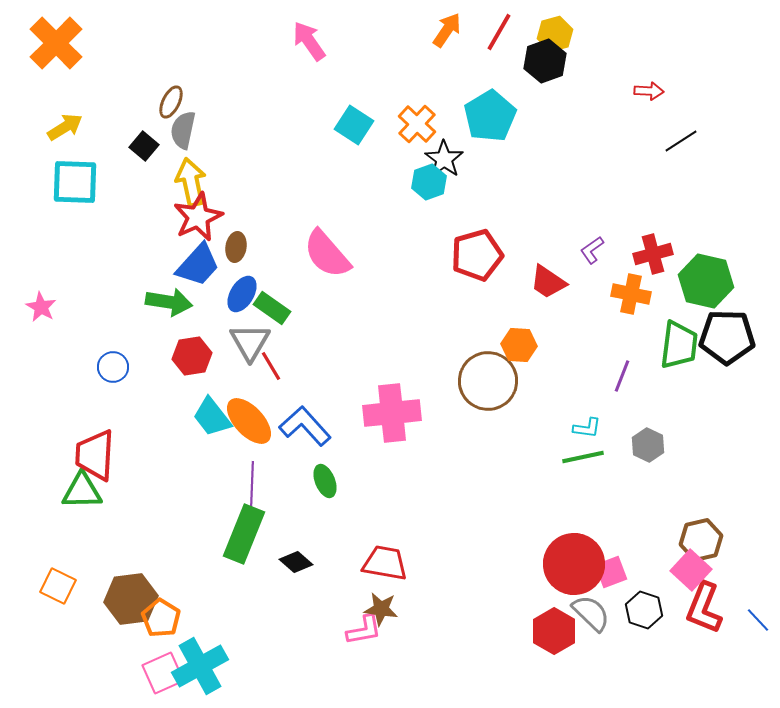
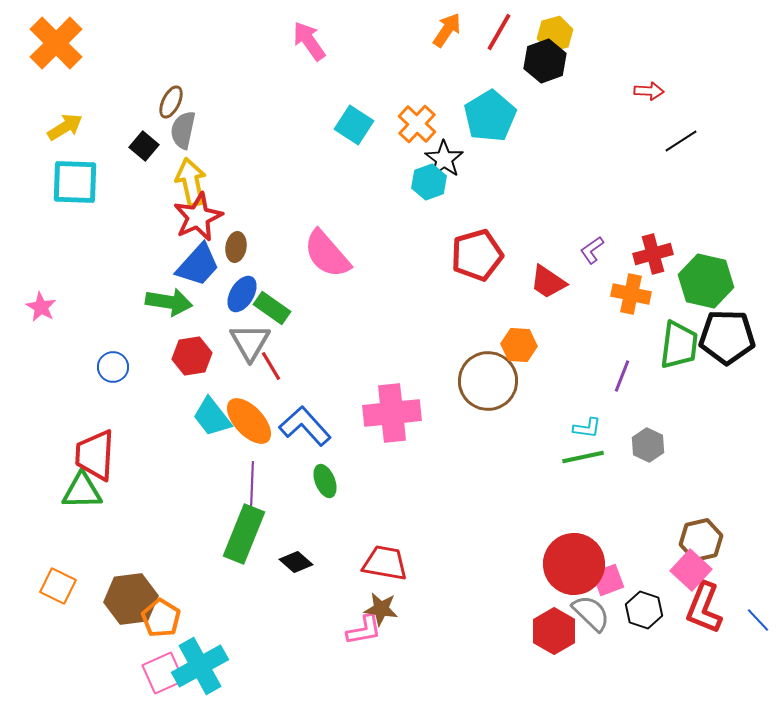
pink square at (611, 572): moved 3 px left, 8 px down
